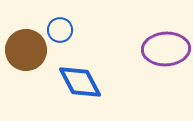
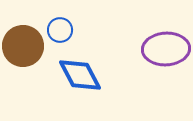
brown circle: moved 3 px left, 4 px up
blue diamond: moved 7 px up
